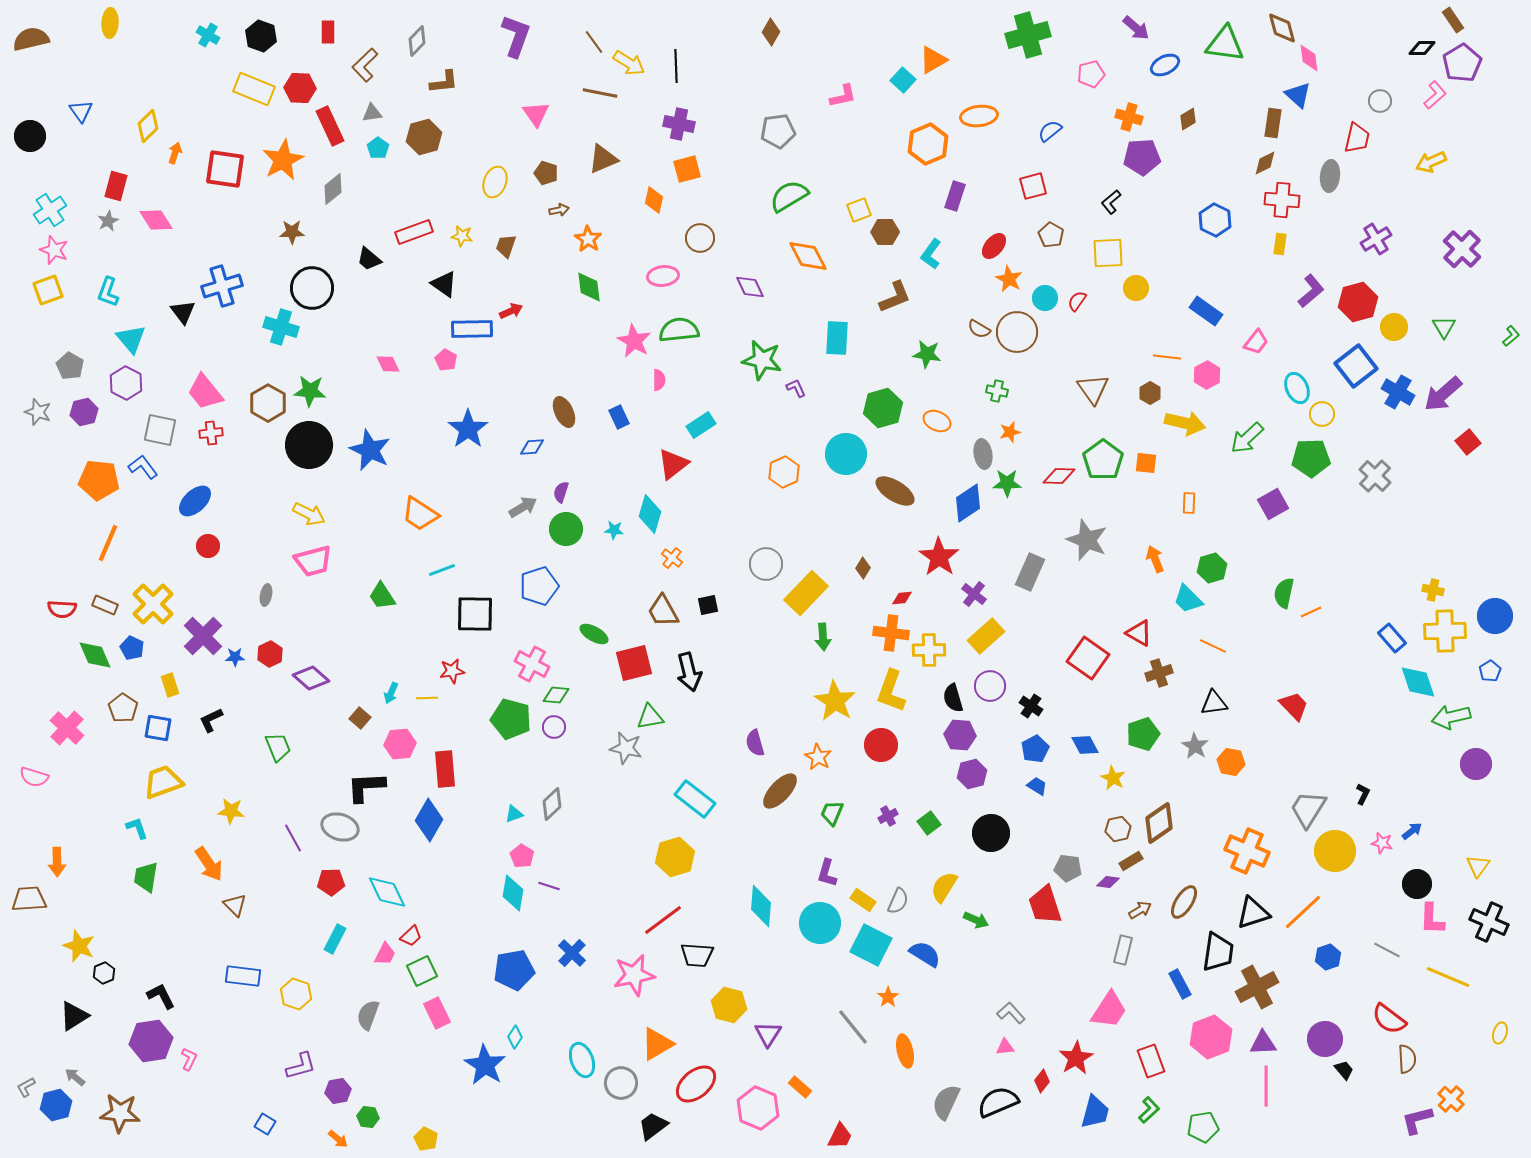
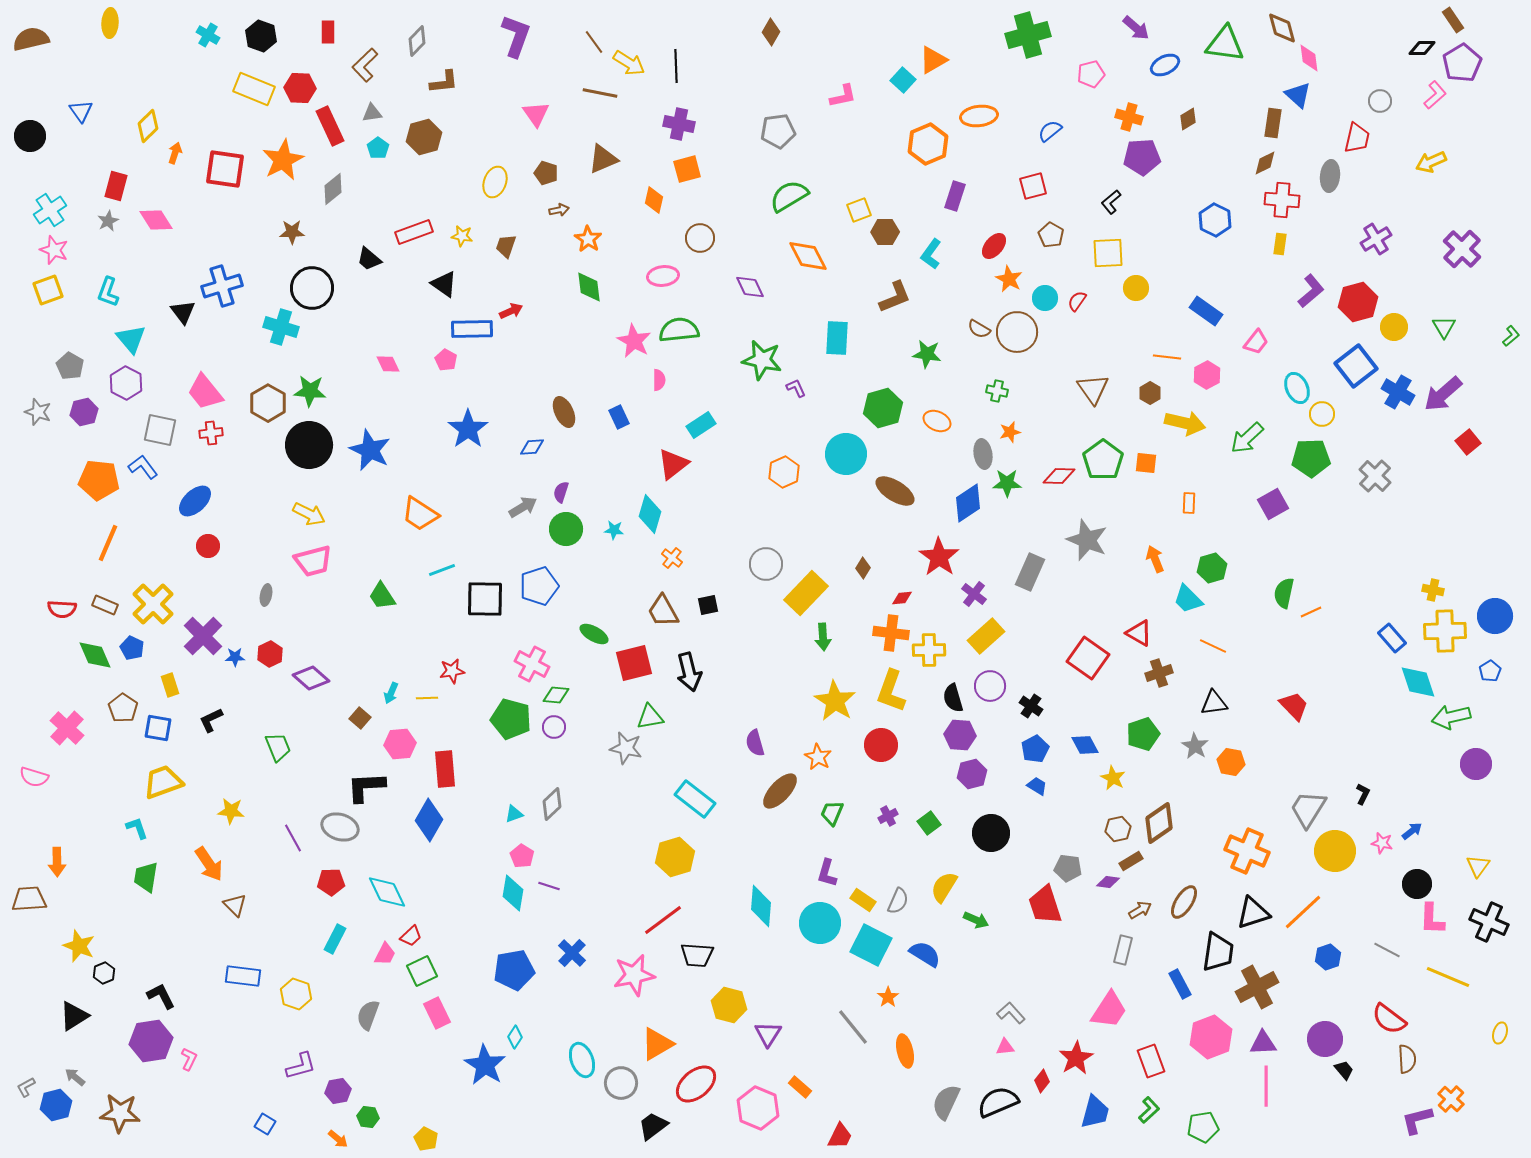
black square at (475, 614): moved 10 px right, 15 px up
